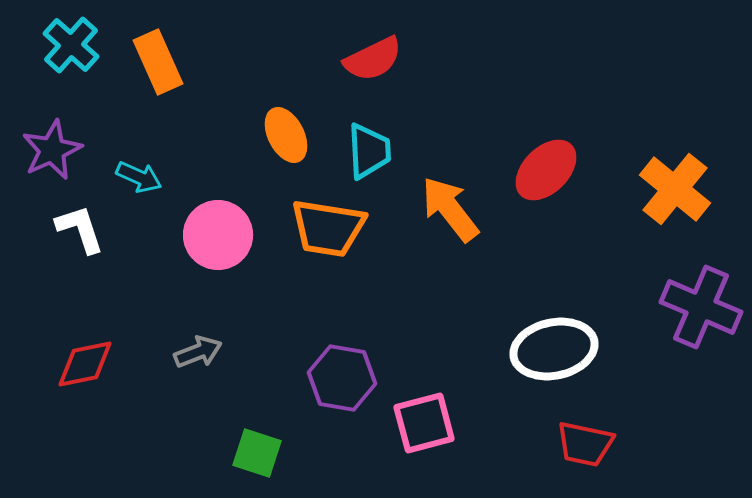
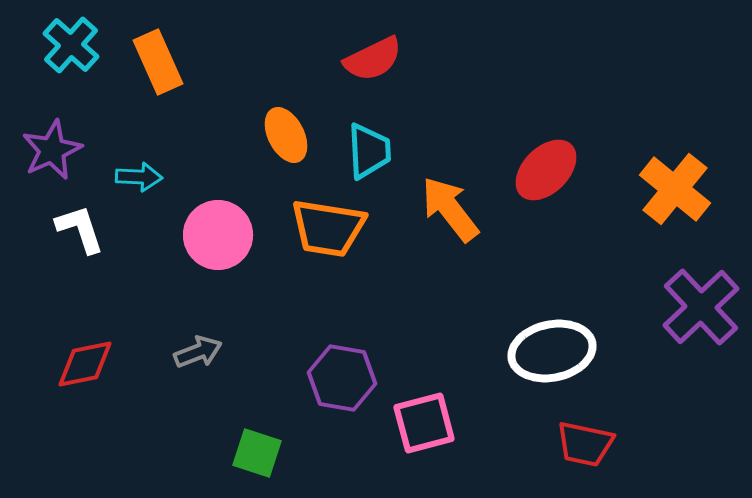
cyan arrow: rotated 21 degrees counterclockwise
purple cross: rotated 24 degrees clockwise
white ellipse: moved 2 px left, 2 px down
